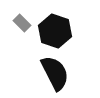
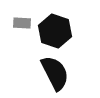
gray rectangle: rotated 42 degrees counterclockwise
